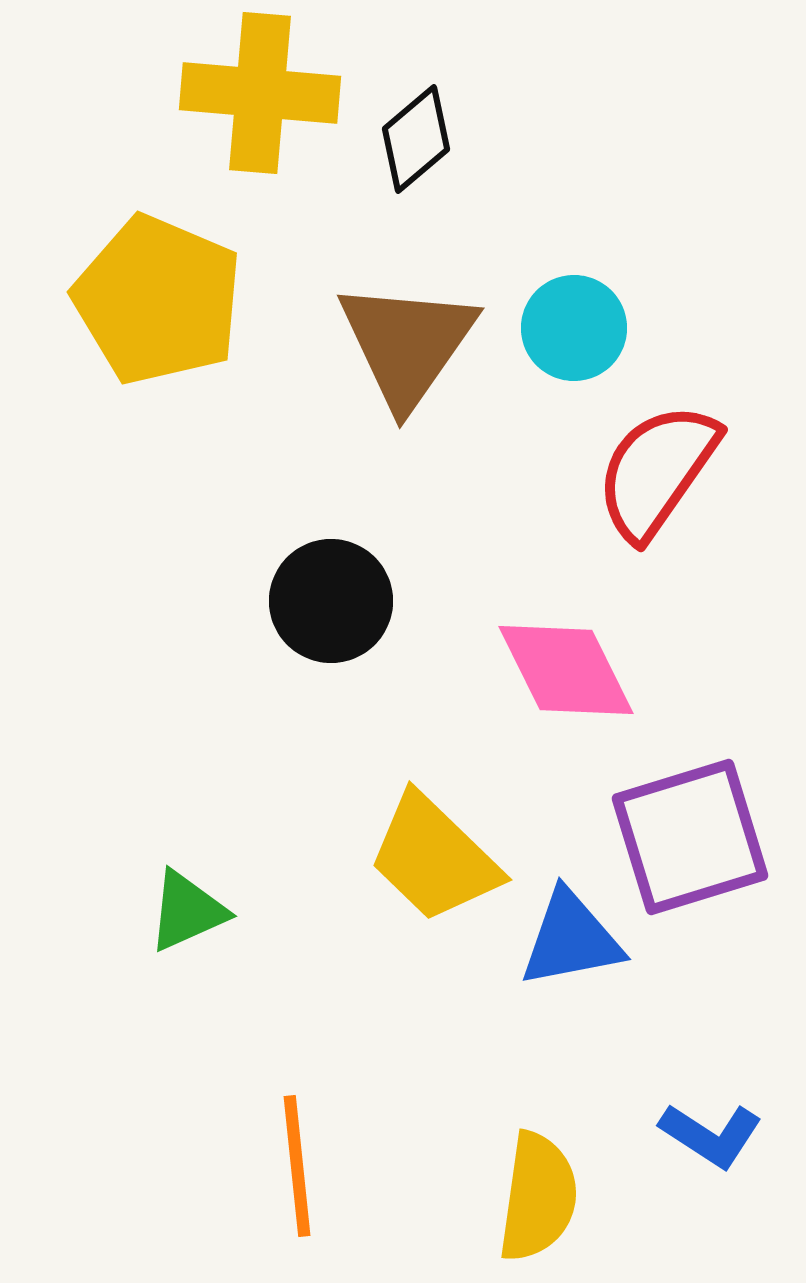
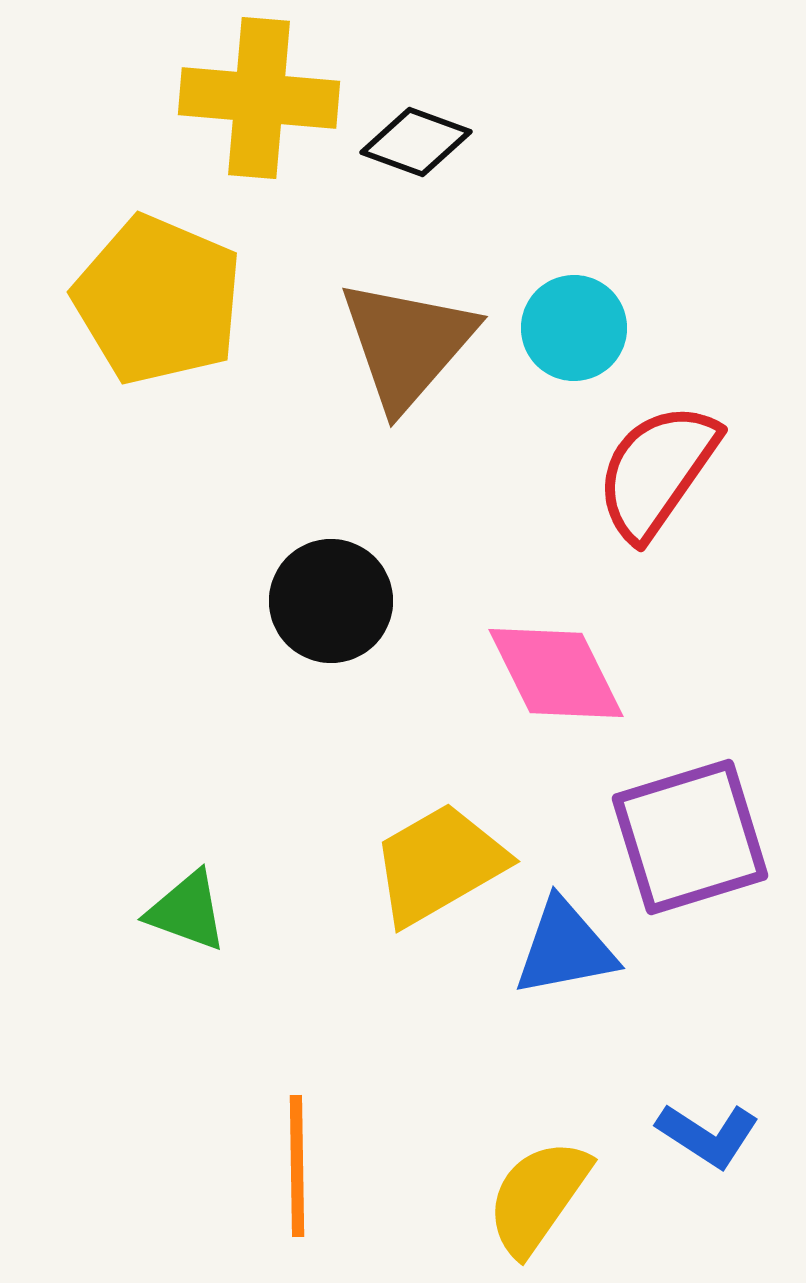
yellow cross: moved 1 px left, 5 px down
black diamond: moved 3 px down; rotated 60 degrees clockwise
brown triangle: rotated 6 degrees clockwise
pink diamond: moved 10 px left, 3 px down
yellow trapezoid: moved 5 px right, 6 px down; rotated 106 degrees clockwise
green triangle: rotated 44 degrees clockwise
blue triangle: moved 6 px left, 9 px down
blue L-shape: moved 3 px left
orange line: rotated 5 degrees clockwise
yellow semicircle: rotated 153 degrees counterclockwise
